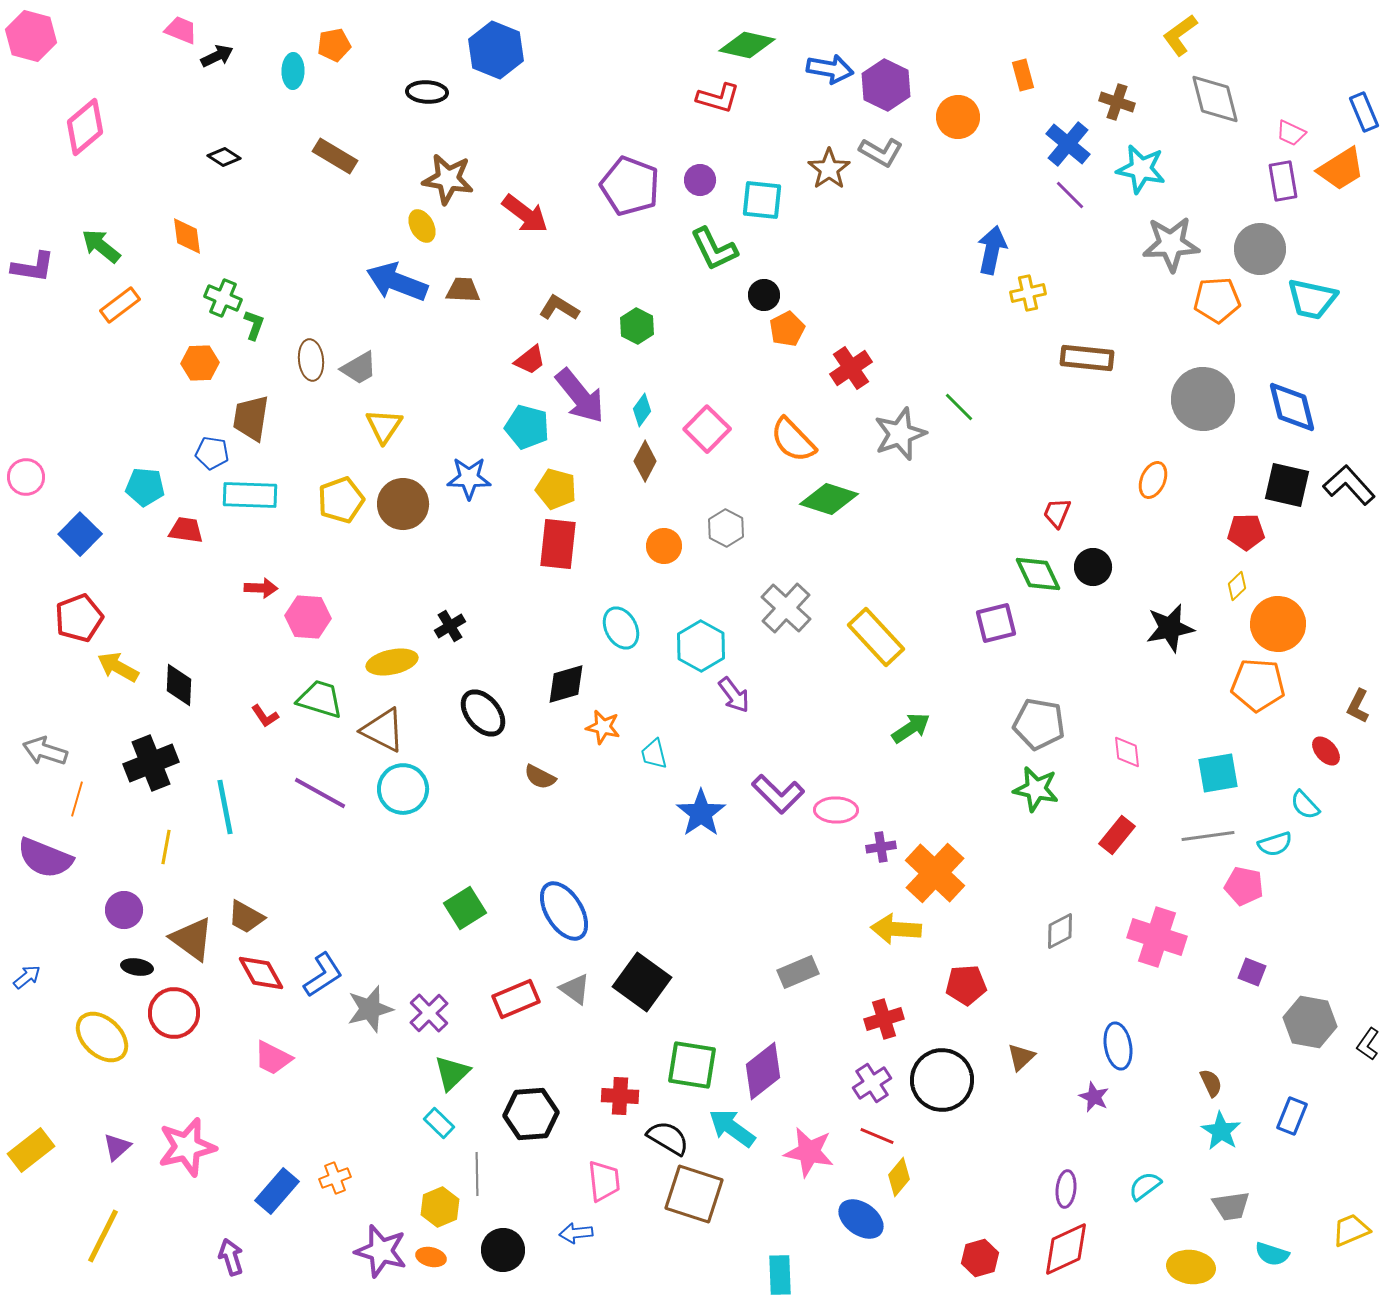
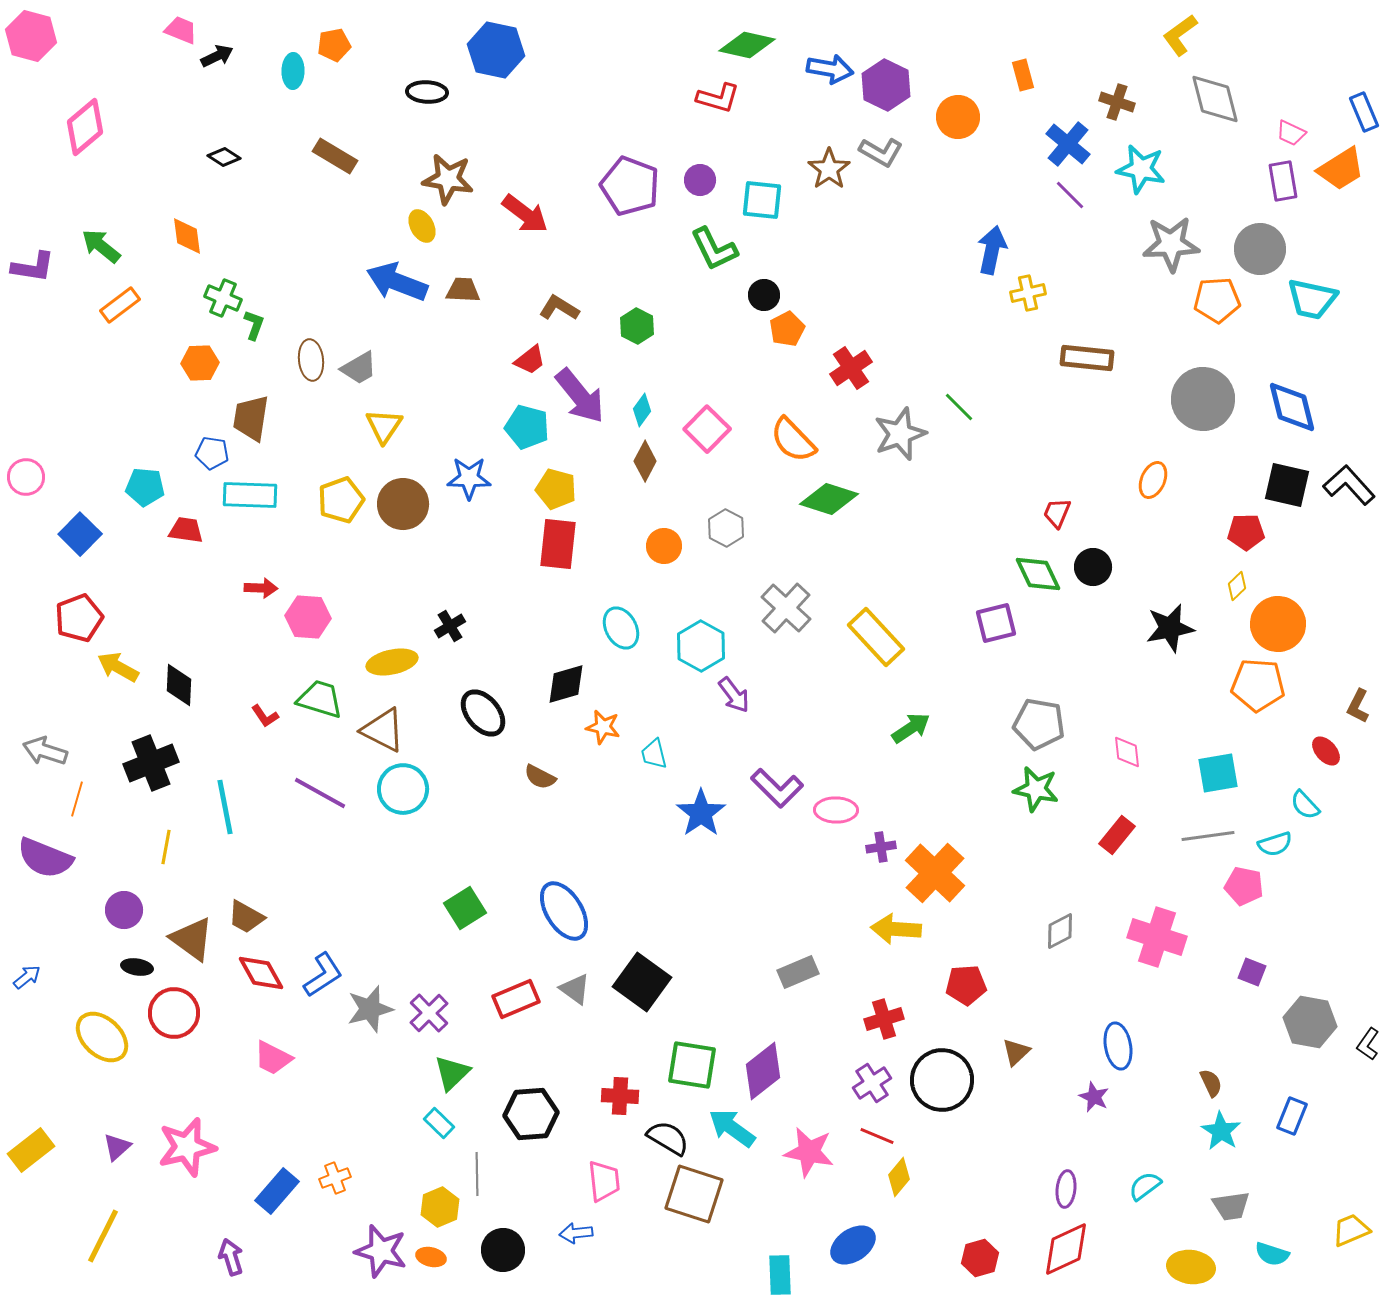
blue hexagon at (496, 50): rotated 10 degrees counterclockwise
purple L-shape at (778, 794): moved 1 px left, 6 px up
brown triangle at (1021, 1057): moved 5 px left, 5 px up
blue ellipse at (861, 1219): moved 8 px left, 26 px down; rotated 69 degrees counterclockwise
